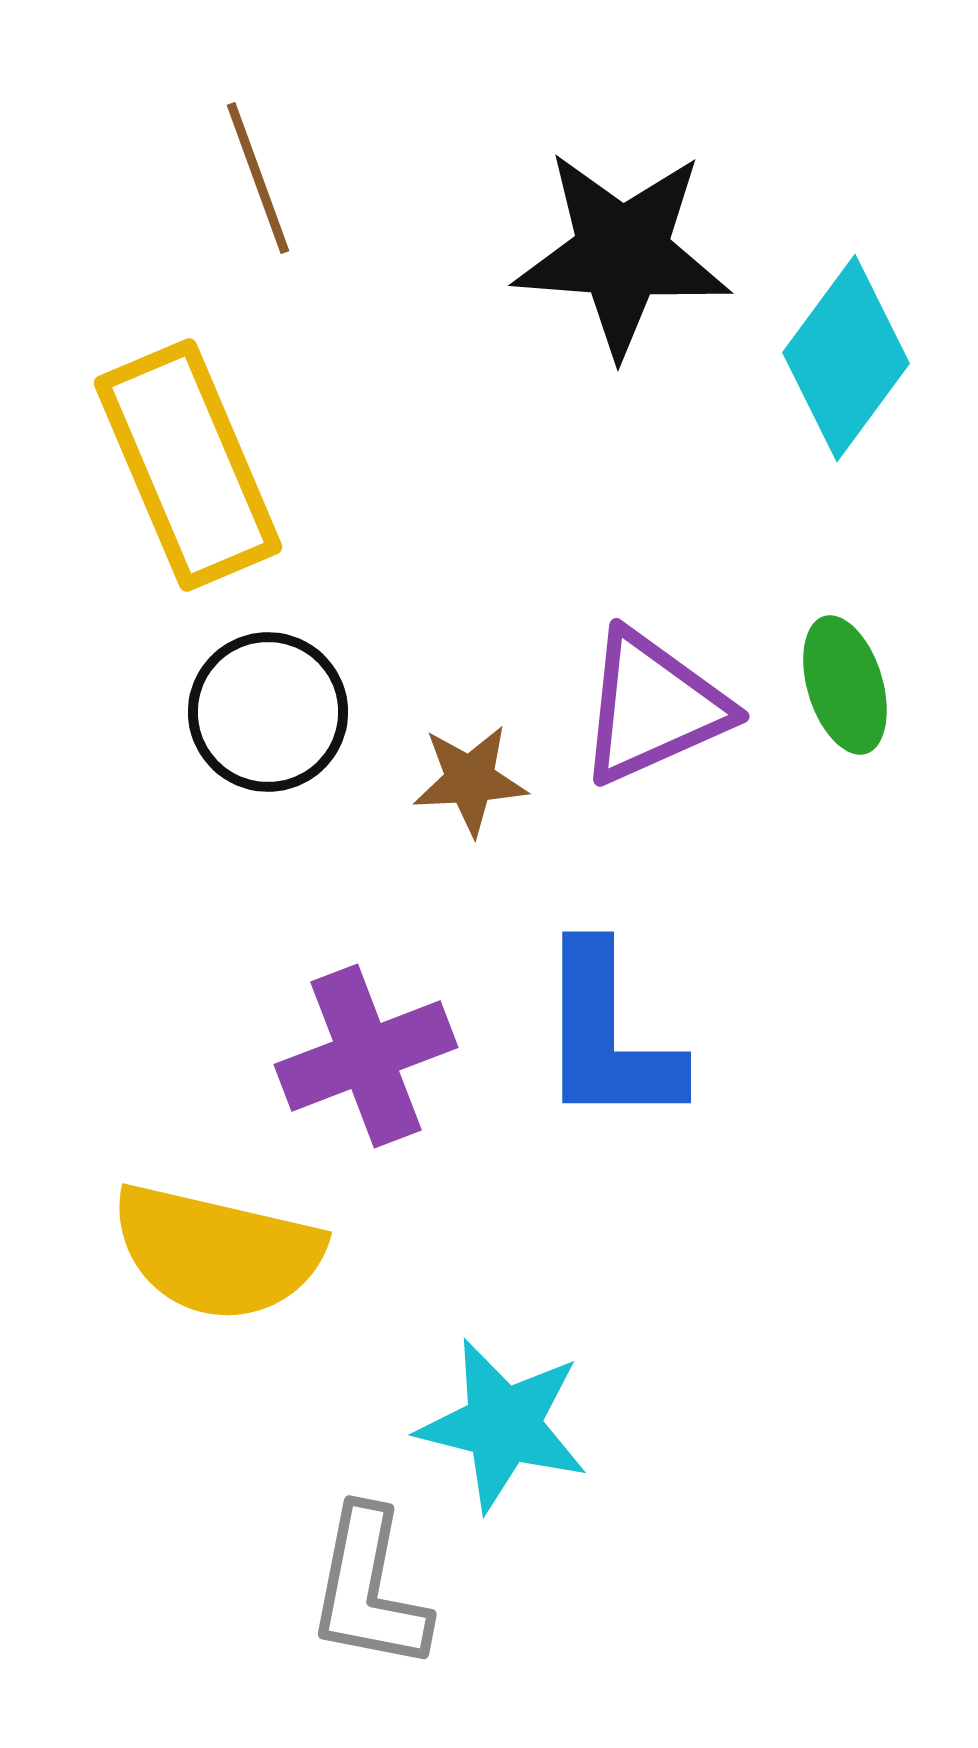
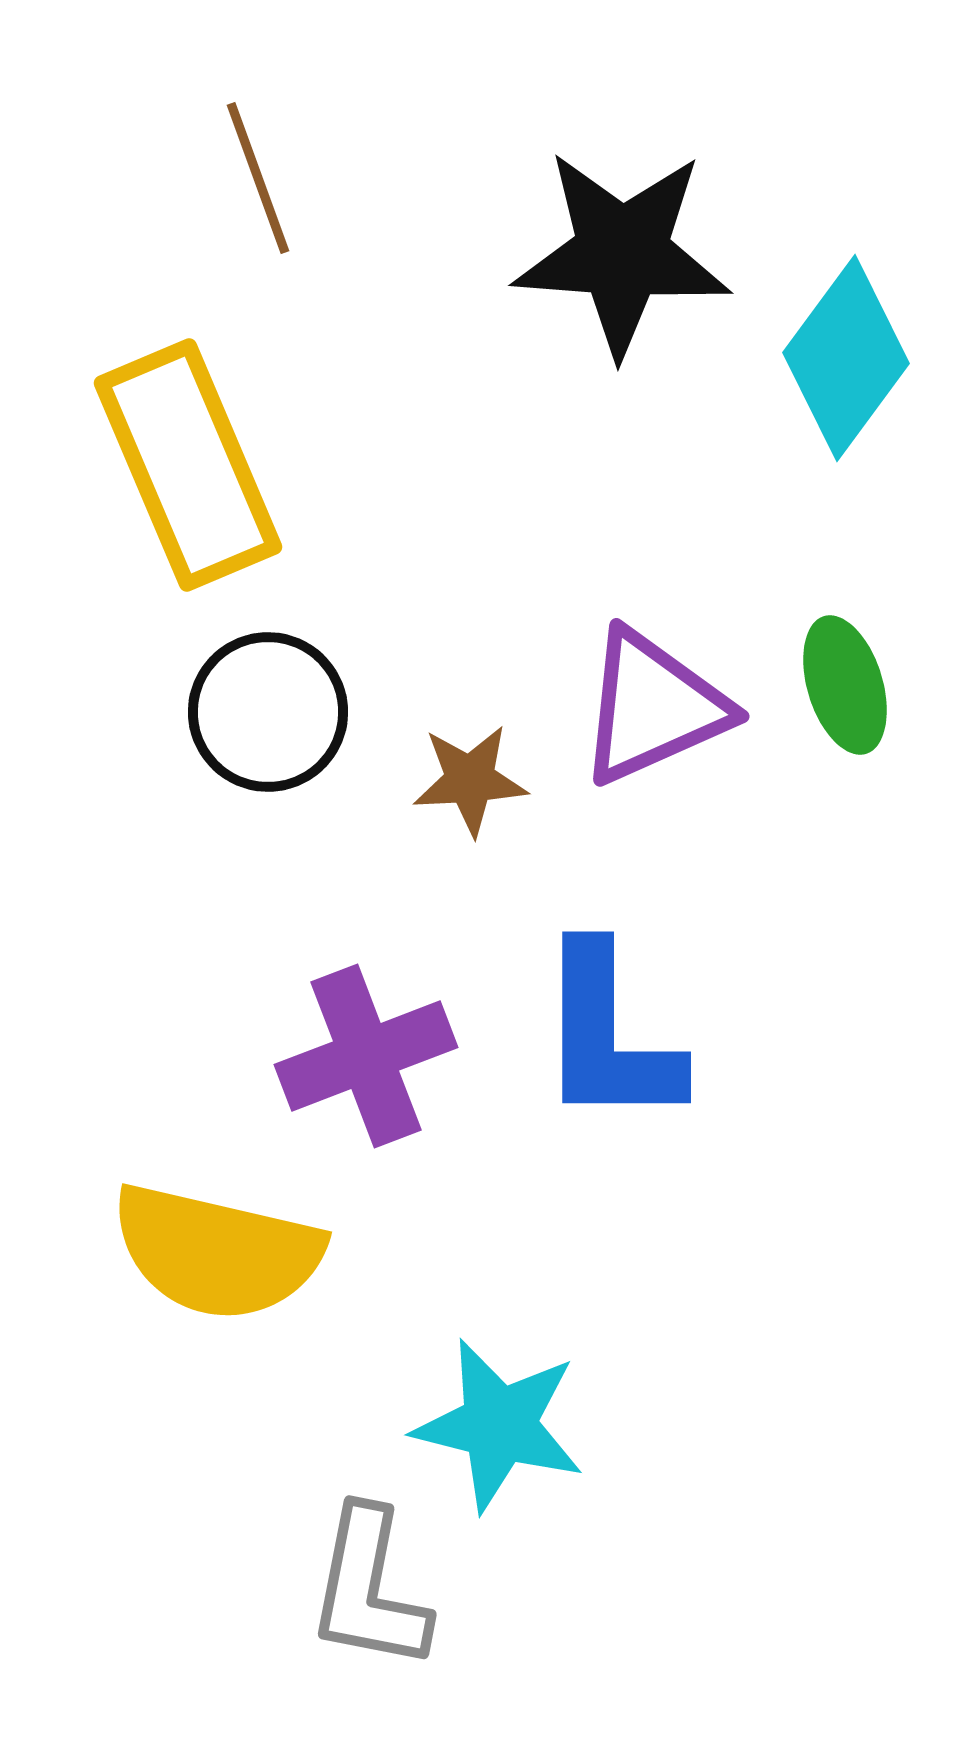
cyan star: moved 4 px left
